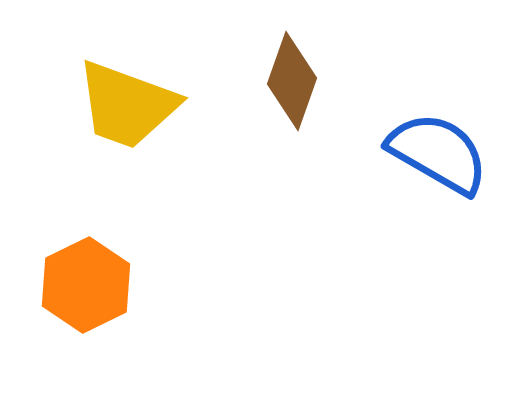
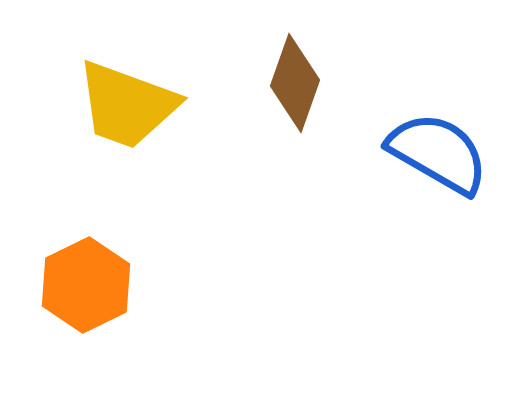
brown diamond: moved 3 px right, 2 px down
